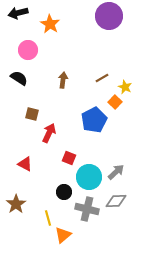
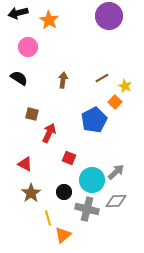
orange star: moved 1 px left, 4 px up
pink circle: moved 3 px up
yellow star: moved 1 px up
cyan circle: moved 3 px right, 3 px down
brown star: moved 15 px right, 11 px up
